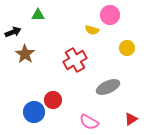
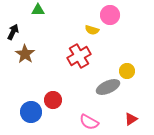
green triangle: moved 5 px up
black arrow: rotated 42 degrees counterclockwise
yellow circle: moved 23 px down
red cross: moved 4 px right, 4 px up
blue circle: moved 3 px left
